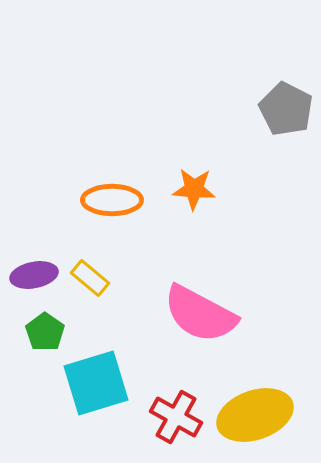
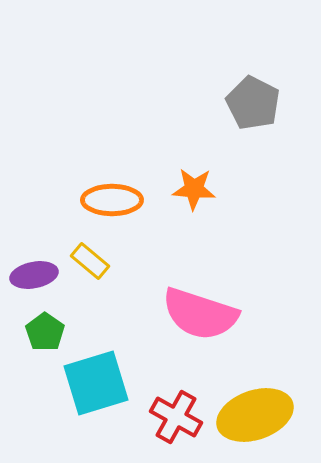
gray pentagon: moved 33 px left, 6 px up
yellow rectangle: moved 17 px up
pink semicircle: rotated 10 degrees counterclockwise
